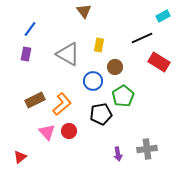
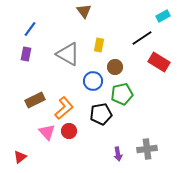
black line: rotated 10 degrees counterclockwise
green pentagon: moved 1 px left, 2 px up; rotated 20 degrees clockwise
orange L-shape: moved 2 px right, 4 px down
